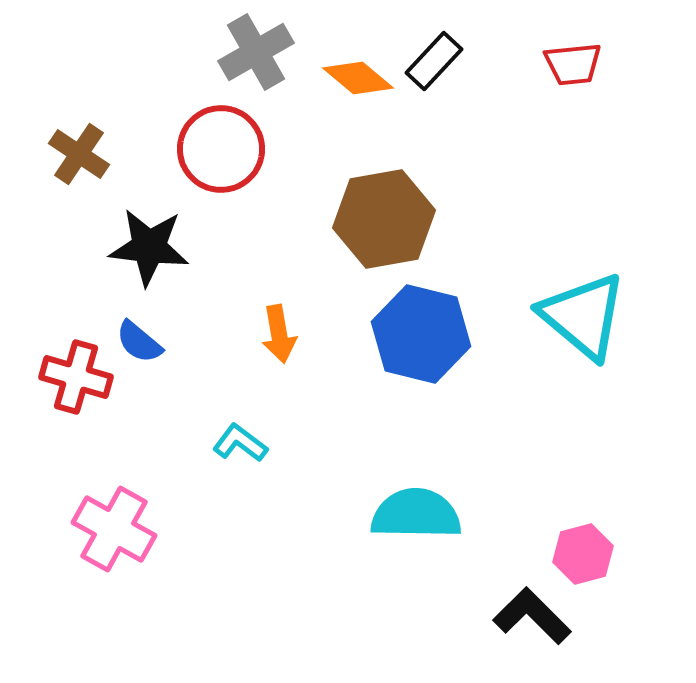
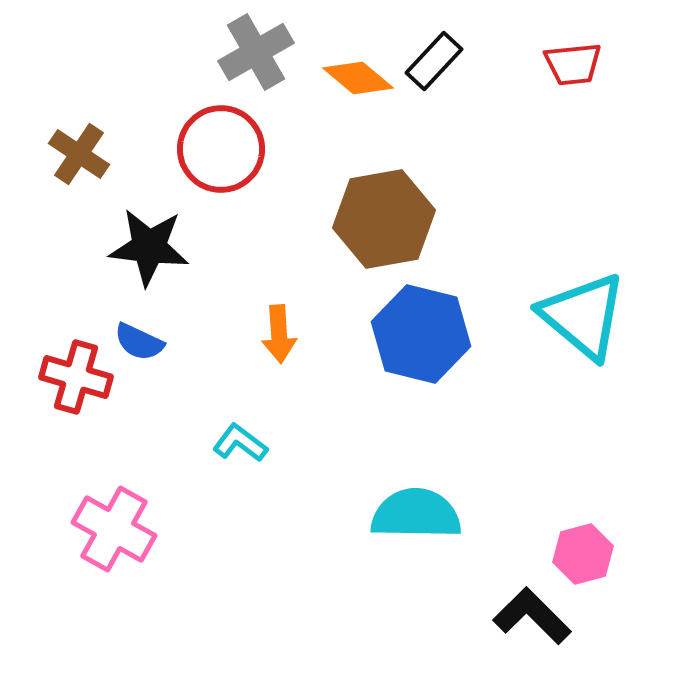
orange arrow: rotated 6 degrees clockwise
blue semicircle: rotated 15 degrees counterclockwise
